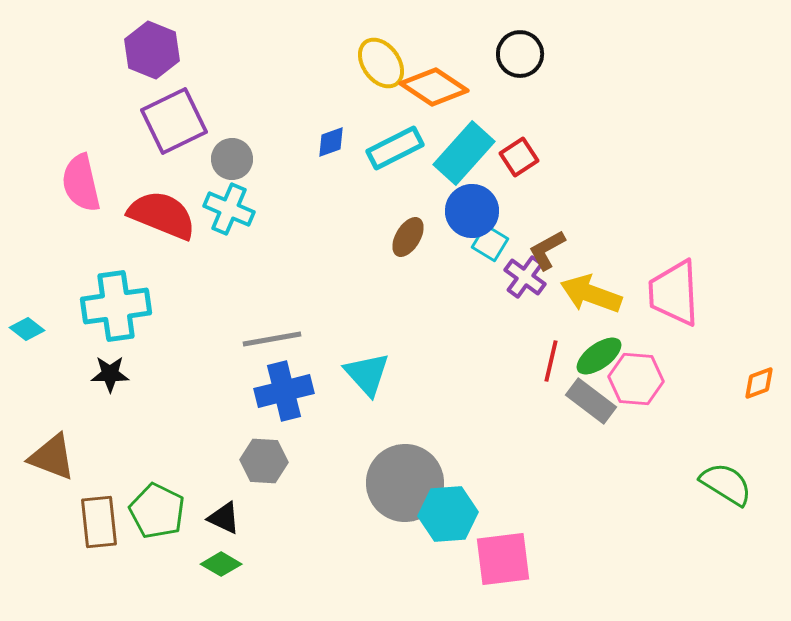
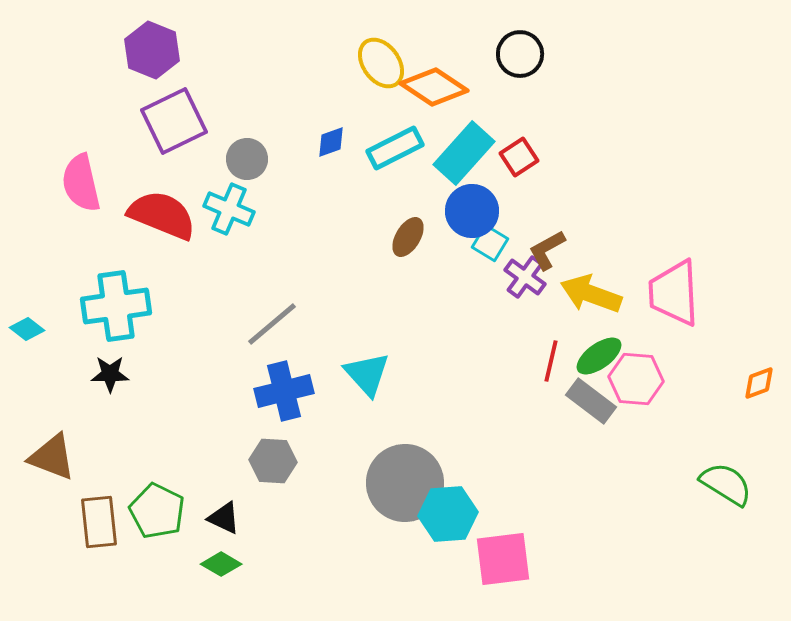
gray circle at (232, 159): moved 15 px right
gray line at (272, 339): moved 15 px up; rotated 30 degrees counterclockwise
gray hexagon at (264, 461): moved 9 px right
